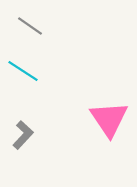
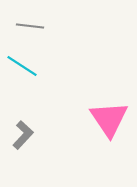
gray line: rotated 28 degrees counterclockwise
cyan line: moved 1 px left, 5 px up
